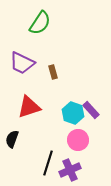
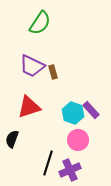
purple trapezoid: moved 10 px right, 3 px down
